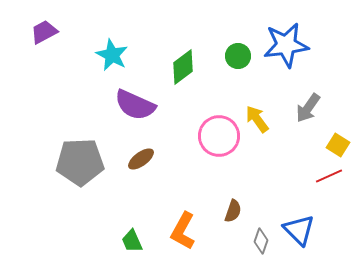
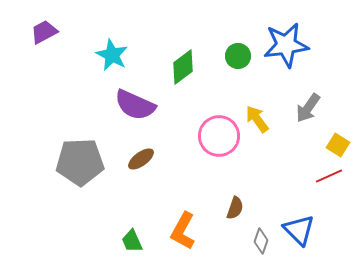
brown semicircle: moved 2 px right, 3 px up
